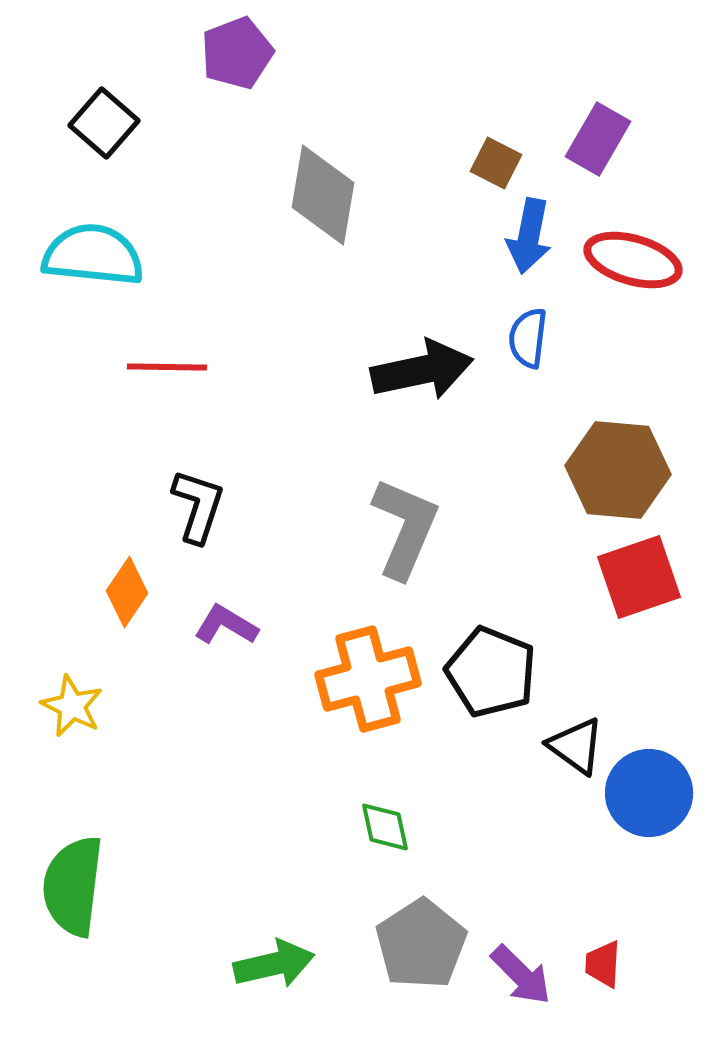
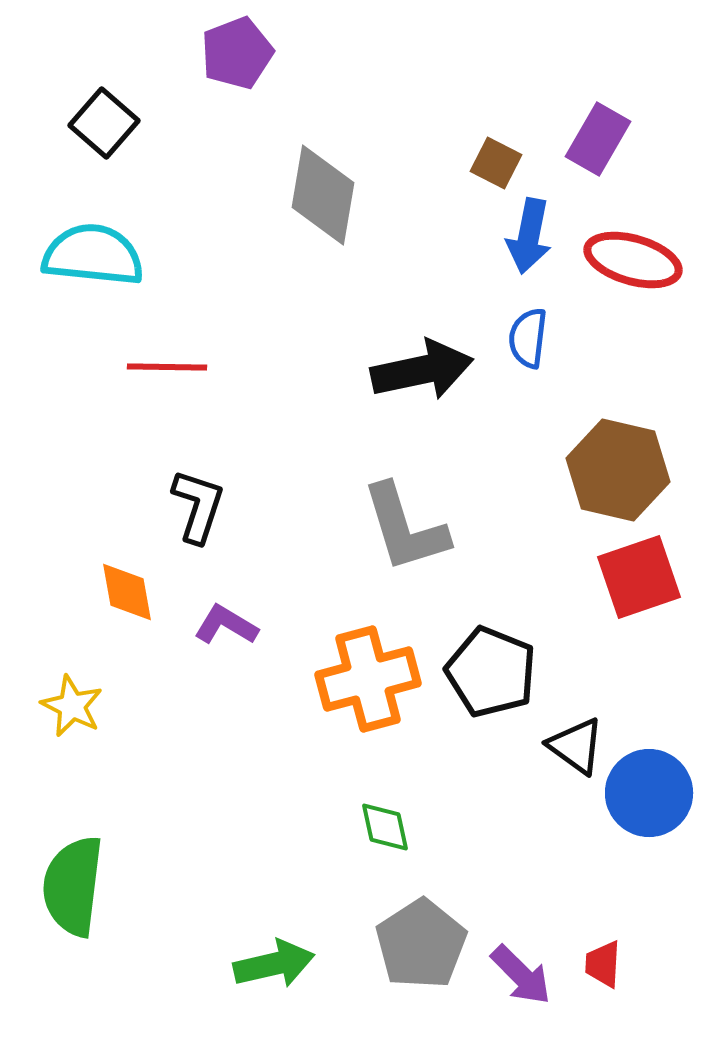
brown hexagon: rotated 8 degrees clockwise
gray L-shape: rotated 140 degrees clockwise
orange diamond: rotated 44 degrees counterclockwise
